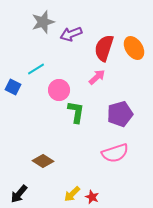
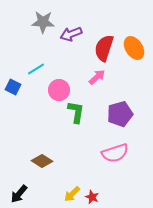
gray star: rotated 20 degrees clockwise
brown diamond: moved 1 px left
